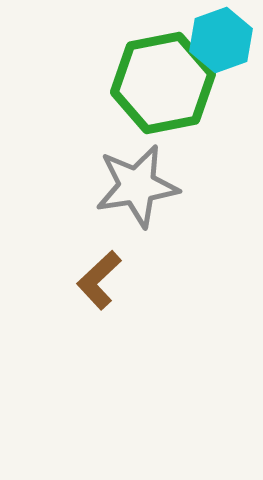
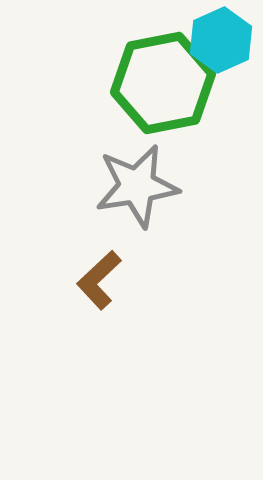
cyan hexagon: rotated 4 degrees counterclockwise
